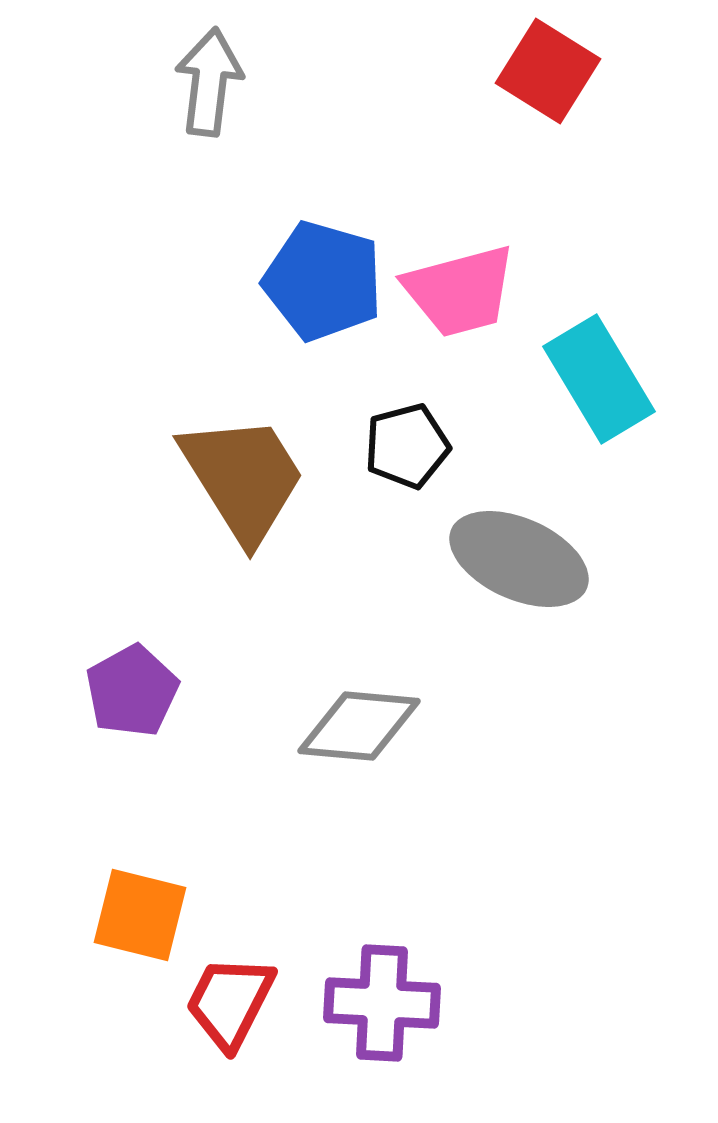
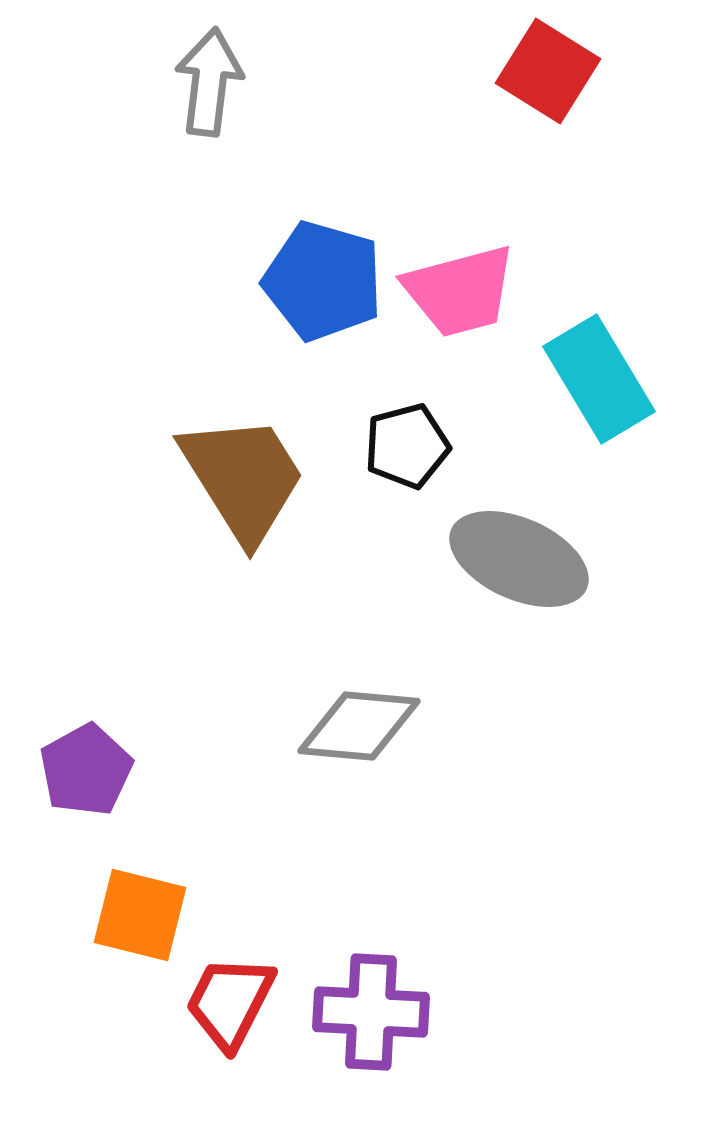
purple pentagon: moved 46 px left, 79 px down
purple cross: moved 11 px left, 9 px down
